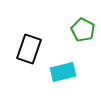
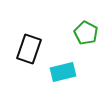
green pentagon: moved 3 px right, 3 px down
